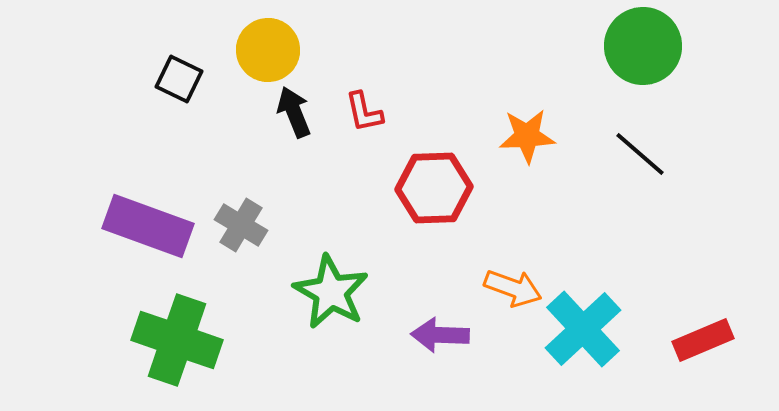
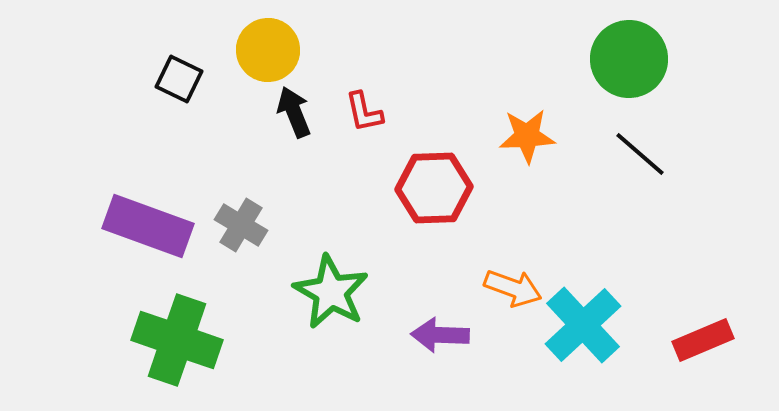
green circle: moved 14 px left, 13 px down
cyan cross: moved 4 px up
